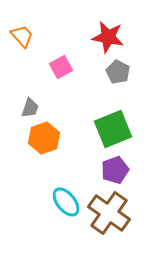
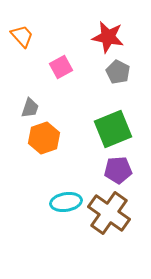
purple pentagon: moved 3 px right; rotated 16 degrees clockwise
cyan ellipse: rotated 60 degrees counterclockwise
